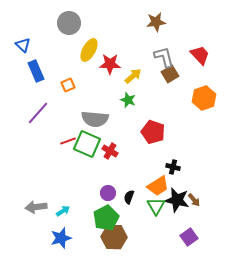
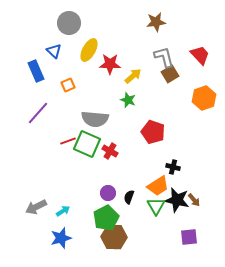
blue triangle: moved 31 px right, 6 px down
gray arrow: rotated 20 degrees counterclockwise
purple square: rotated 30 degrees clockwise
